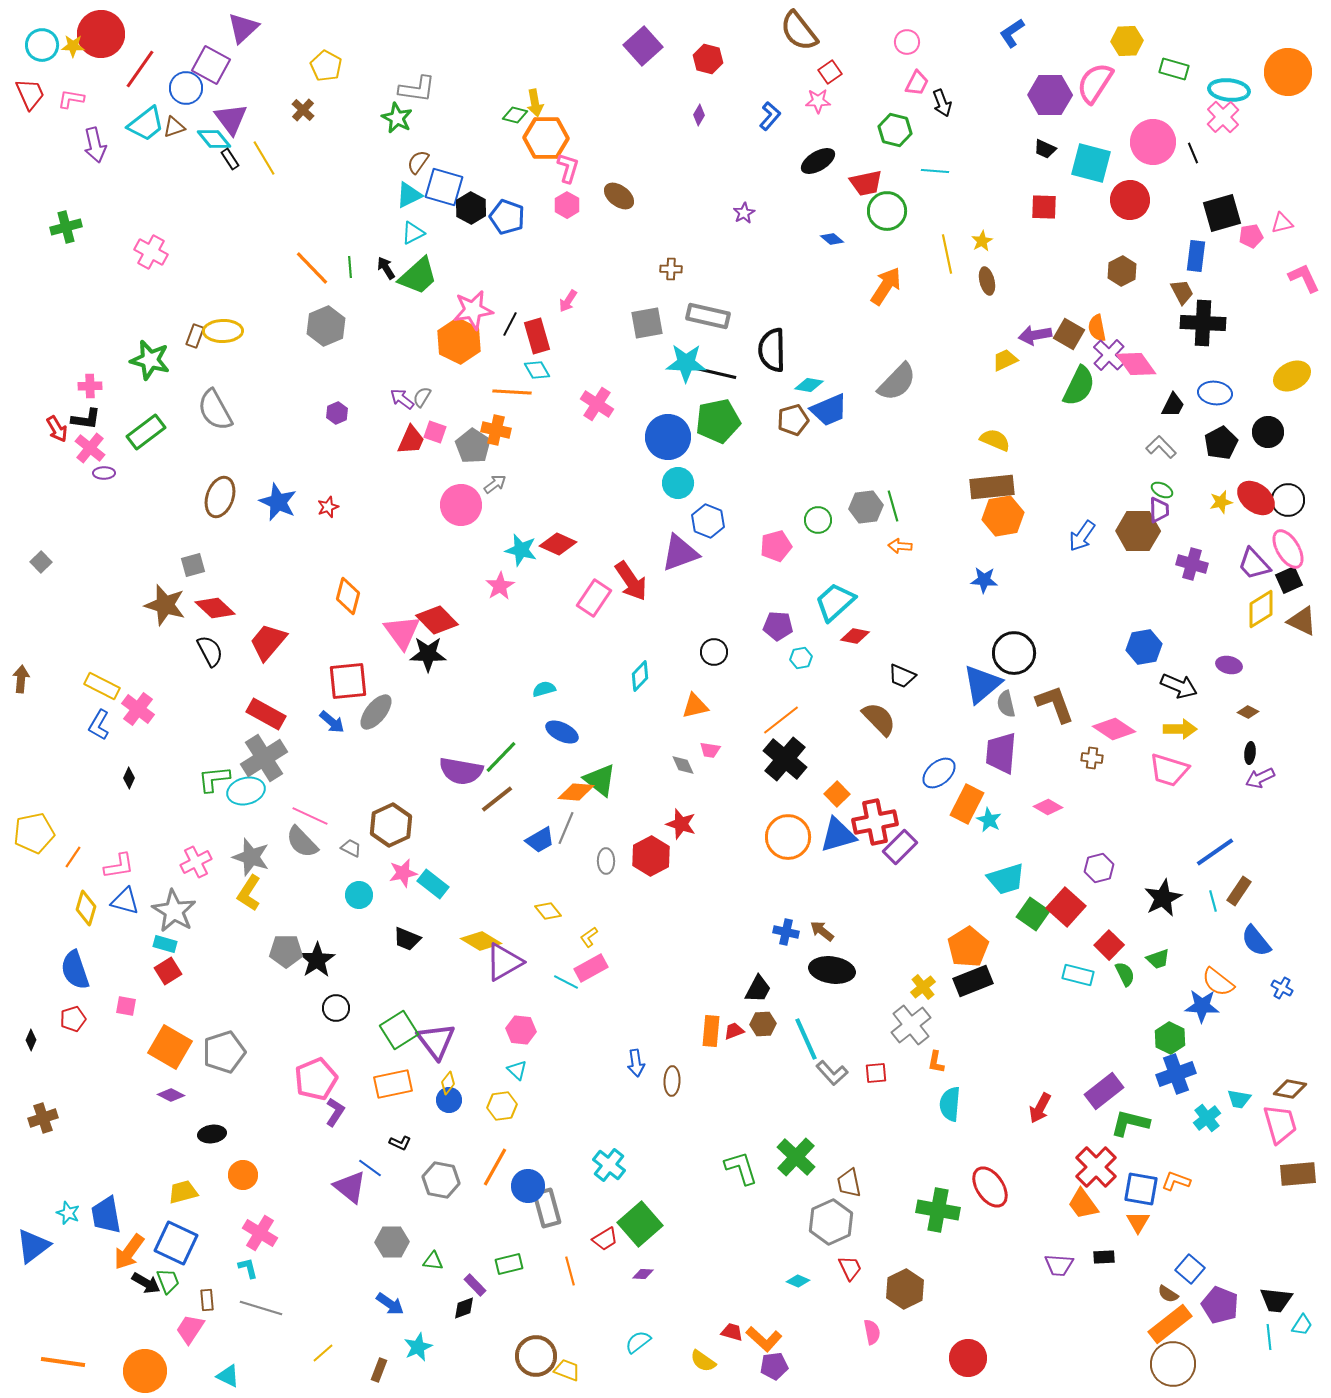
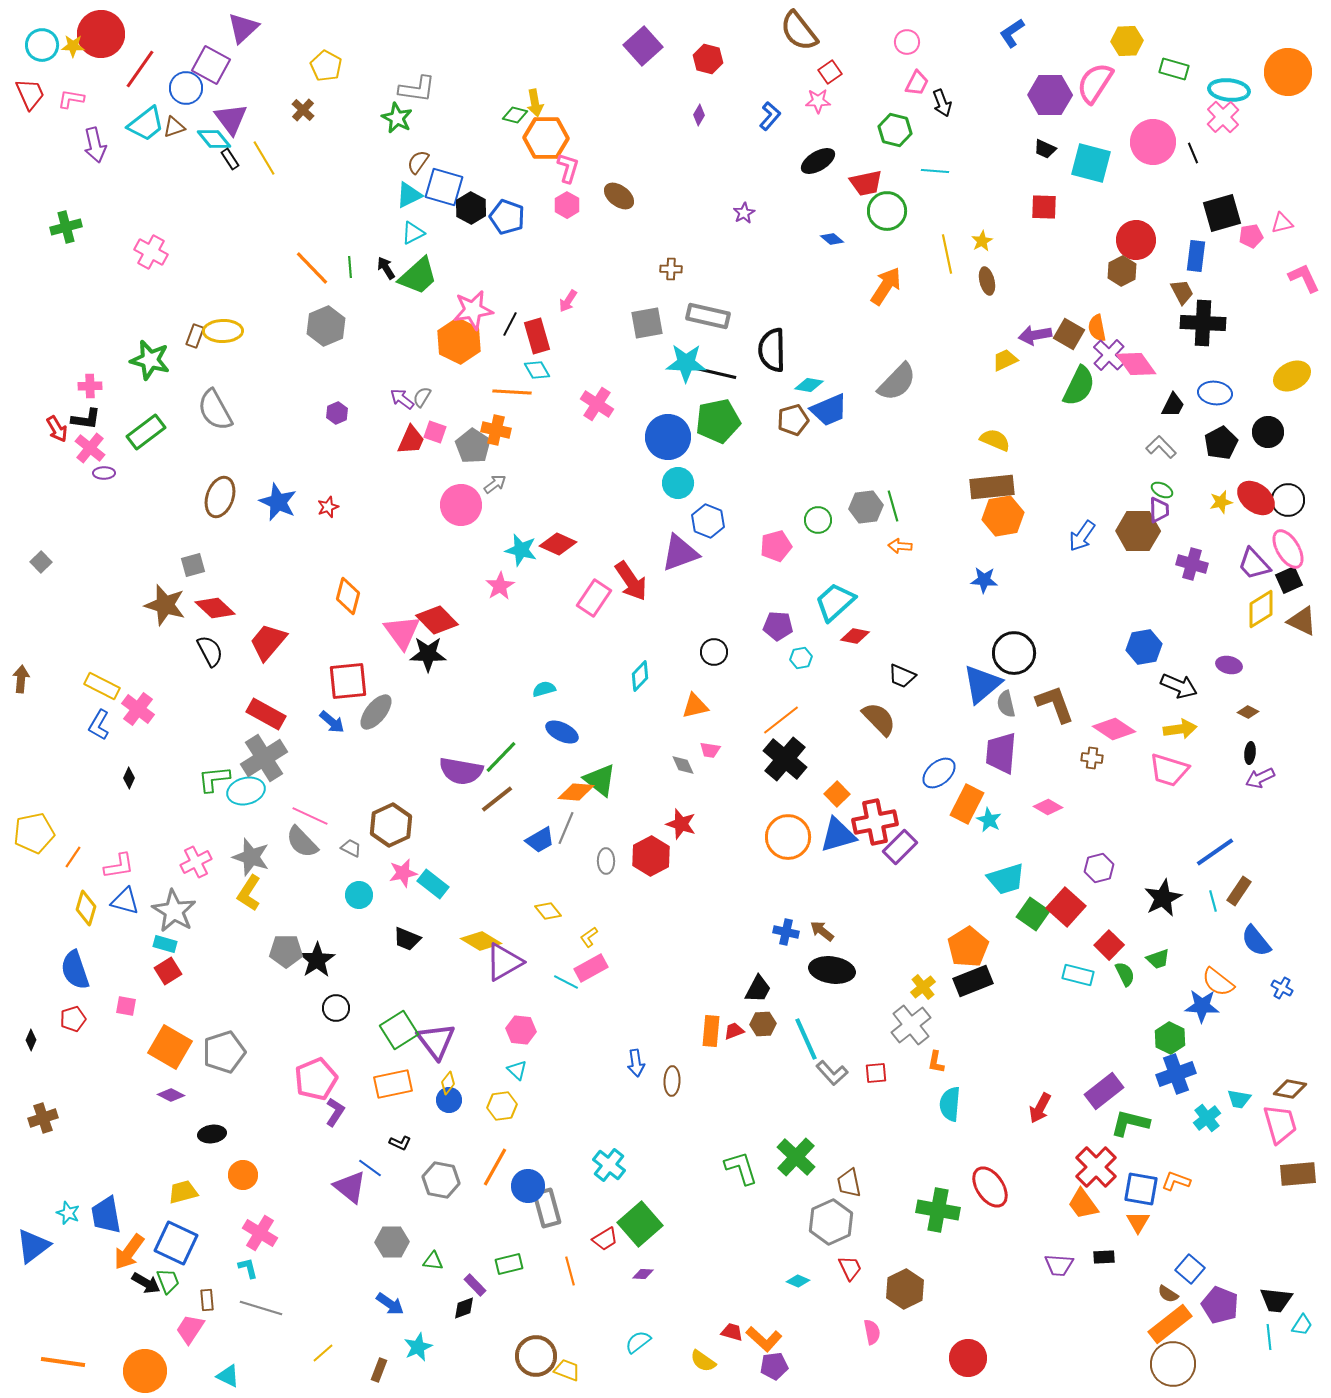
red circle at (1130, 200): moved 6 px right, 40 px down
yellow arrow at (1180, 729): rotated 8 degrees counterclockwise
